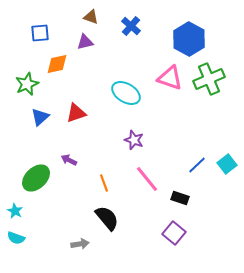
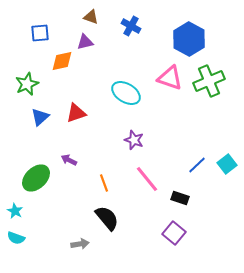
blue cross: rotated 12 degrees counterclockwise
orange diamond: moved 5 px right, 3 px up
green cross: moved 2 px down
